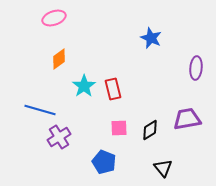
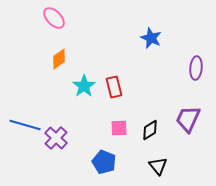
pink ellipse: rotated 65 degrees clockwise
red rectangle: moved 1 px right, 2 px up
blue line: moved 15 px left, 15 px down
purple trapezoid: moved 1 px right; rotated 56 degrees counterclockwise
purple cross: moved 3 px left, 1 px down; rotated 15 degrees counterclockwise
black triangle: moved 5 px left, 2 px up
